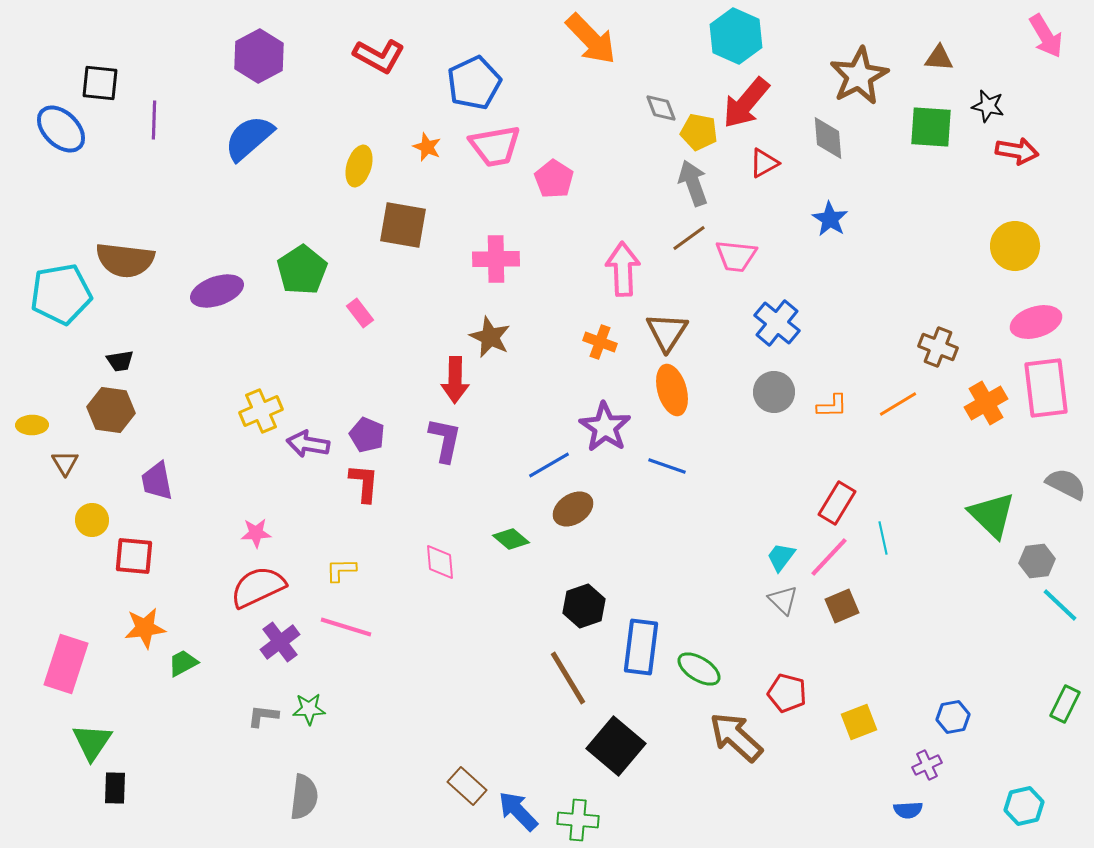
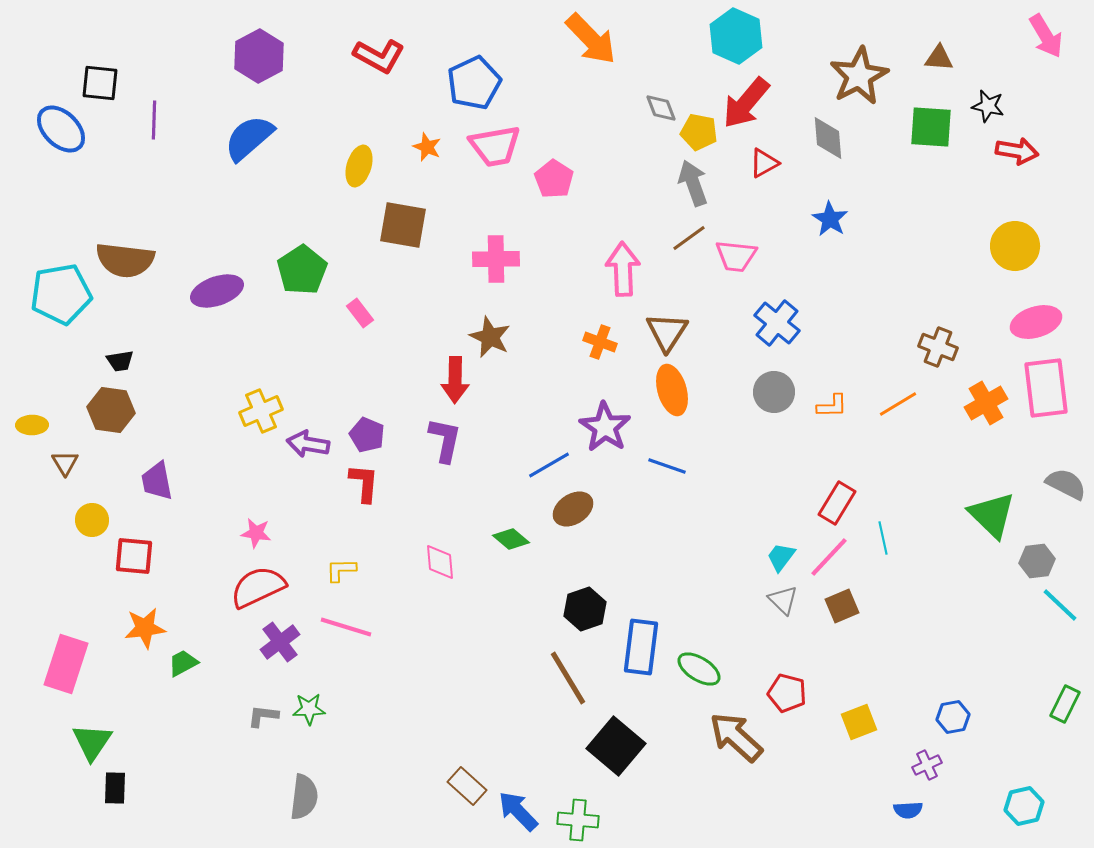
pink star at (256, 533): rotated 12 degrees clockwise
black hexagon at (584, 606): moved 1 px right, 3 px down
